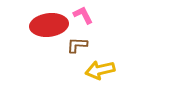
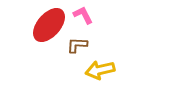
red ellipse: rotated 42 degrees counterclockwise
